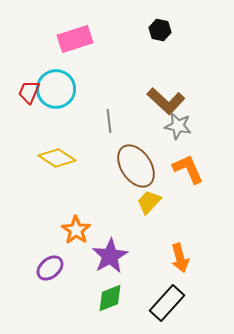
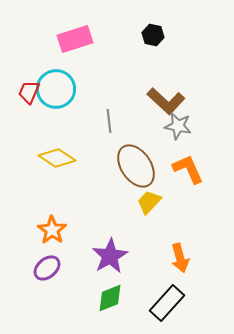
black hexagon: moved 7 px left, 5 px down
orange star: moved 24 px left
purple ellipse: moved 3 px left
